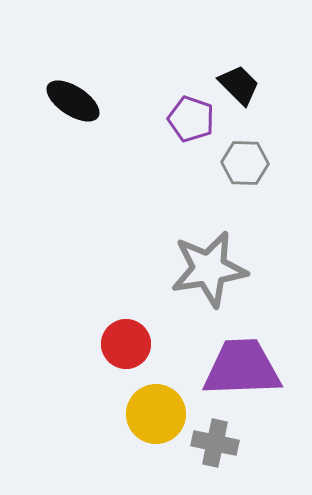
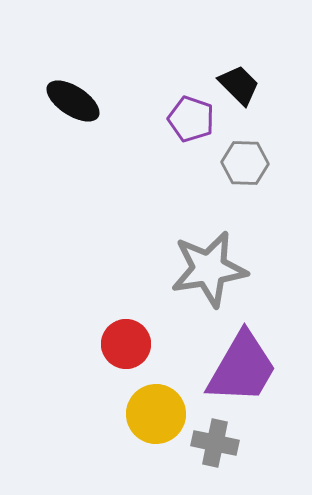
purple trapezoid: rotated 122 degrees clockwise
